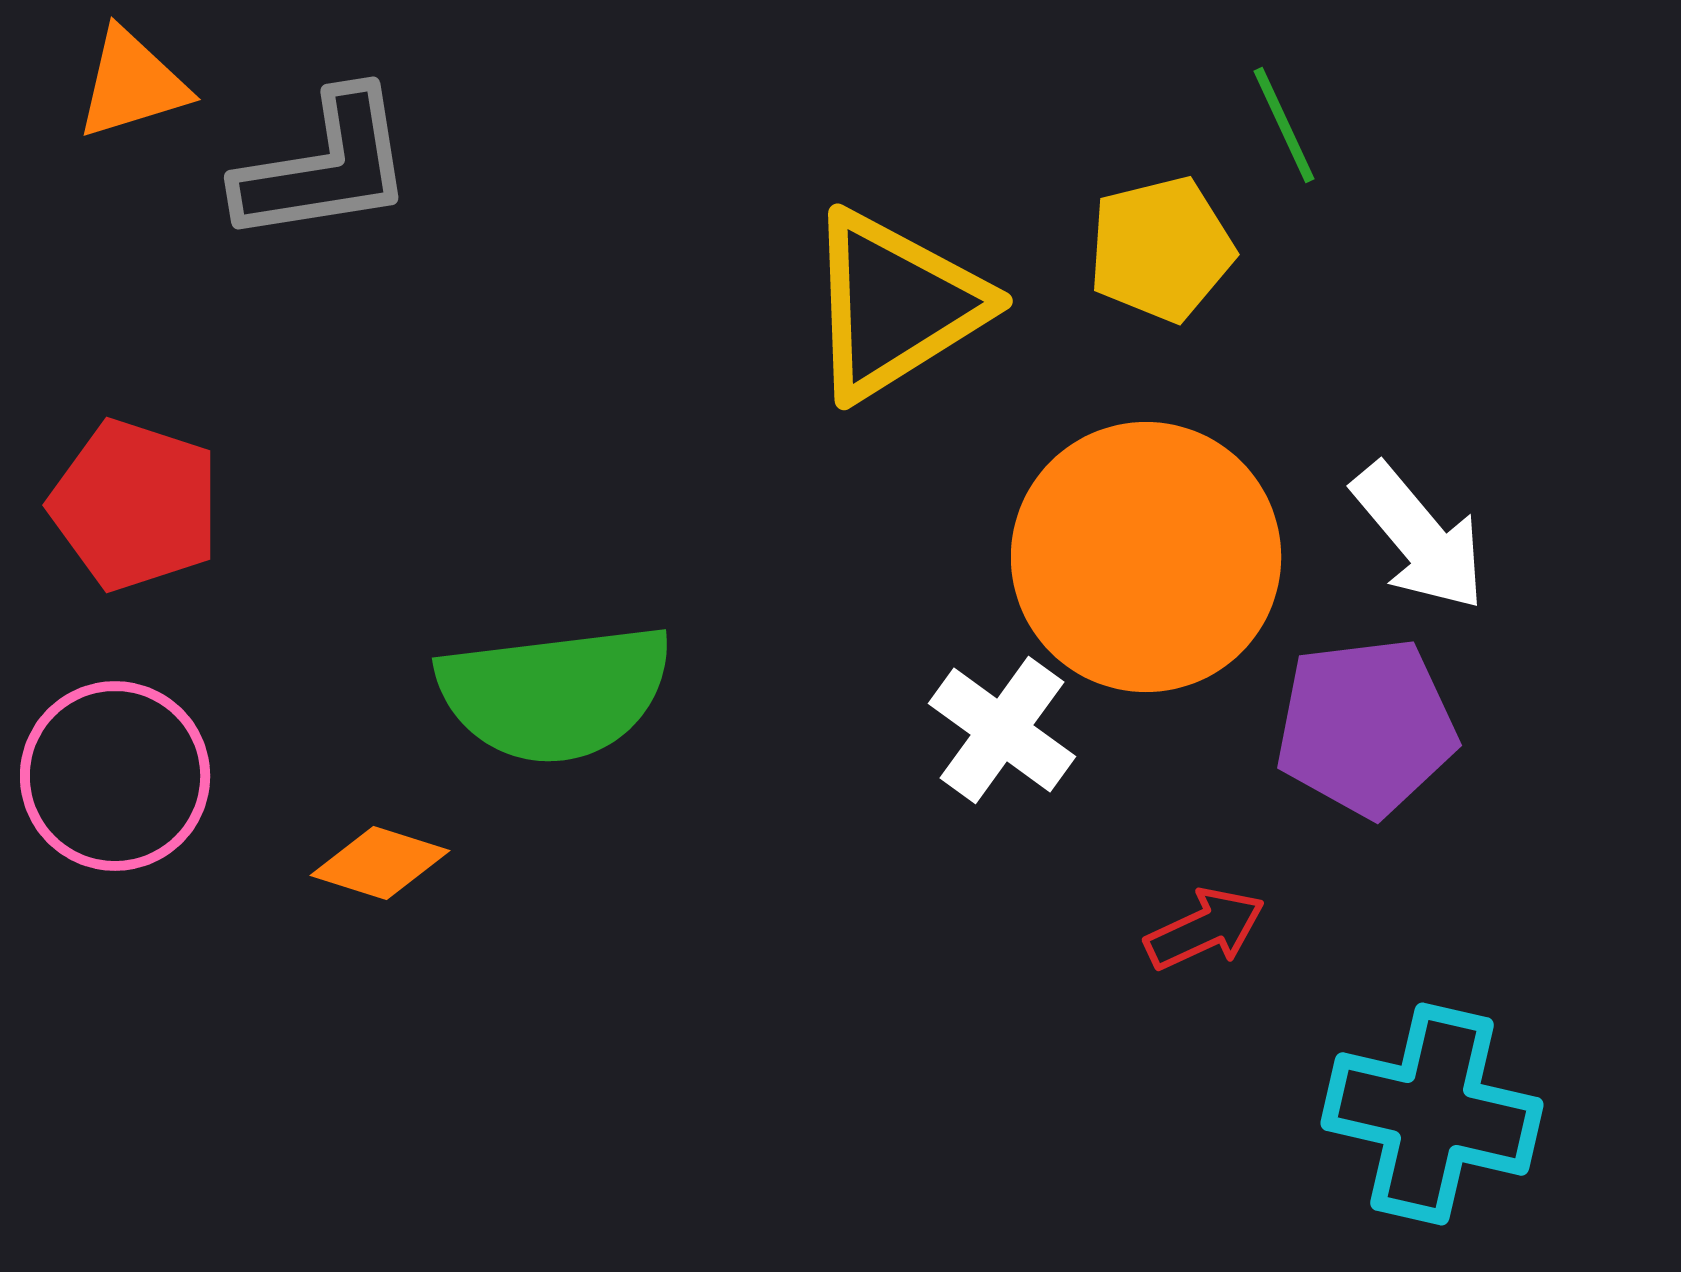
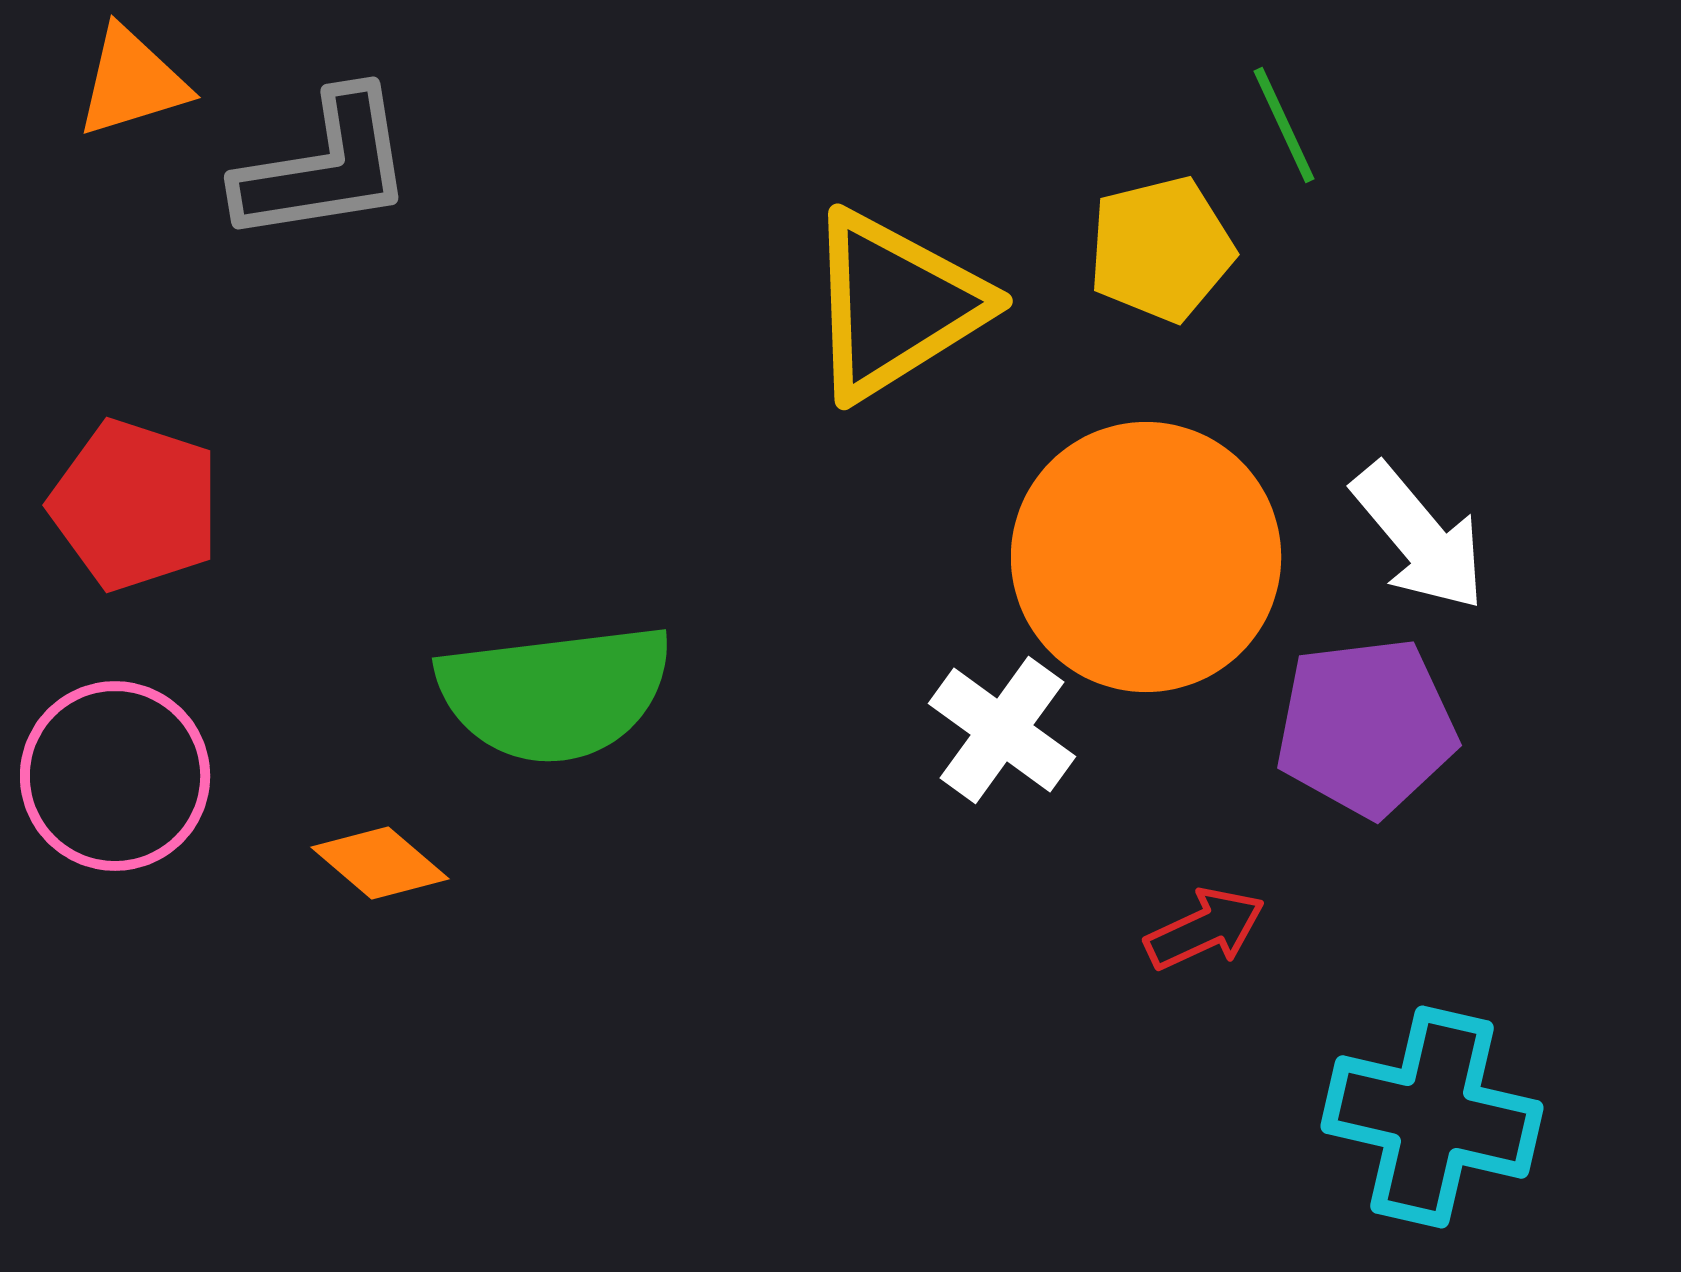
orange triangle: moved 2 px up
orange diamond: rotated 23 degrees clockwise
cyan cross: moved 3 px down
